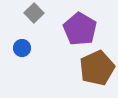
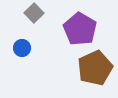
brown pentagon: moved 2 px left
